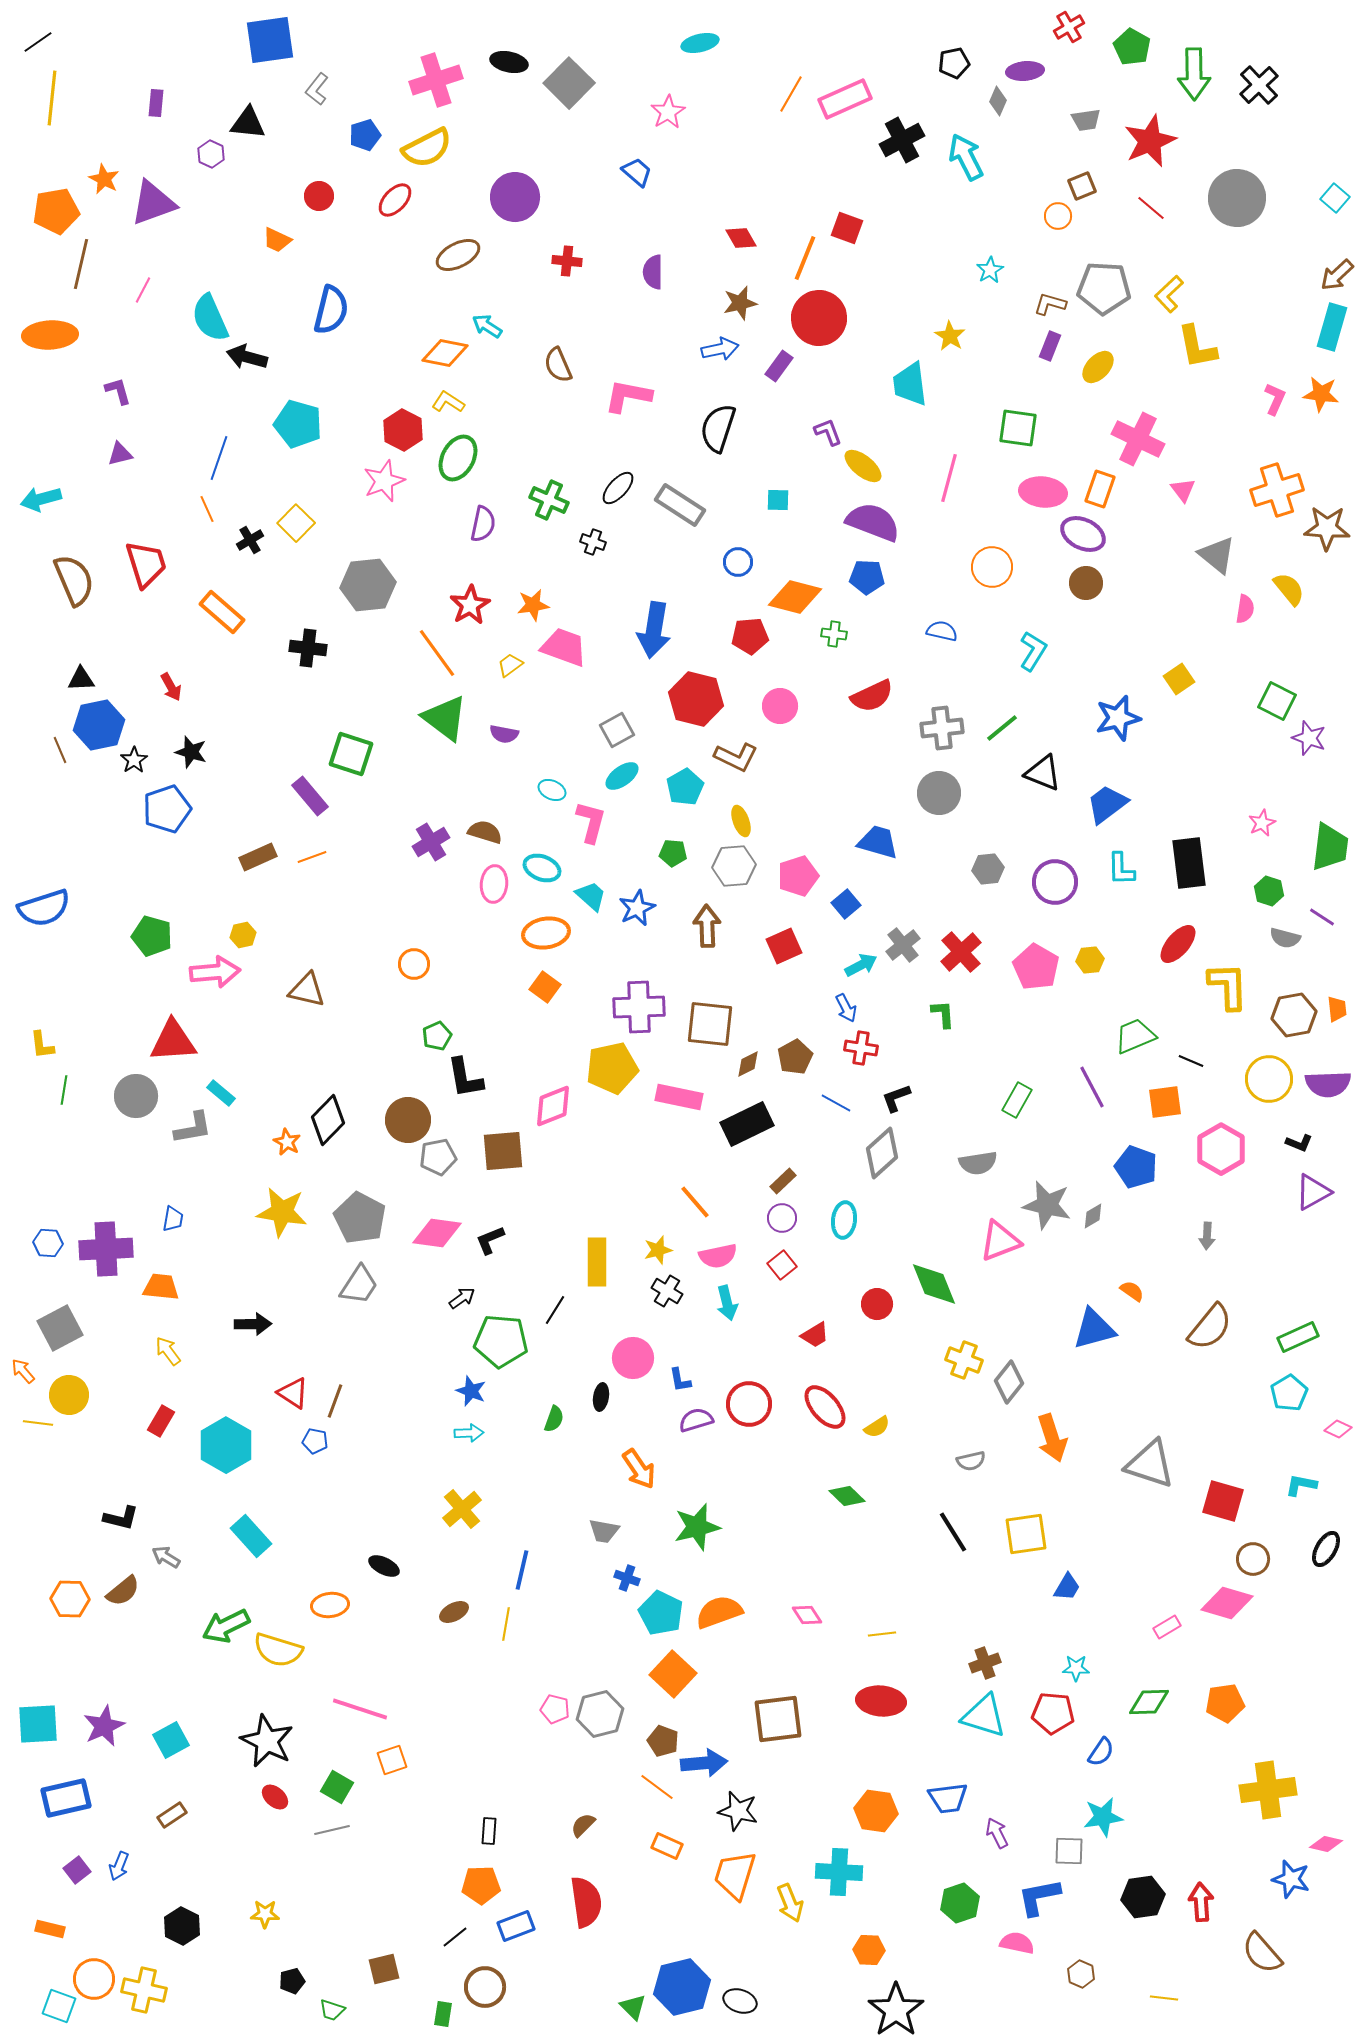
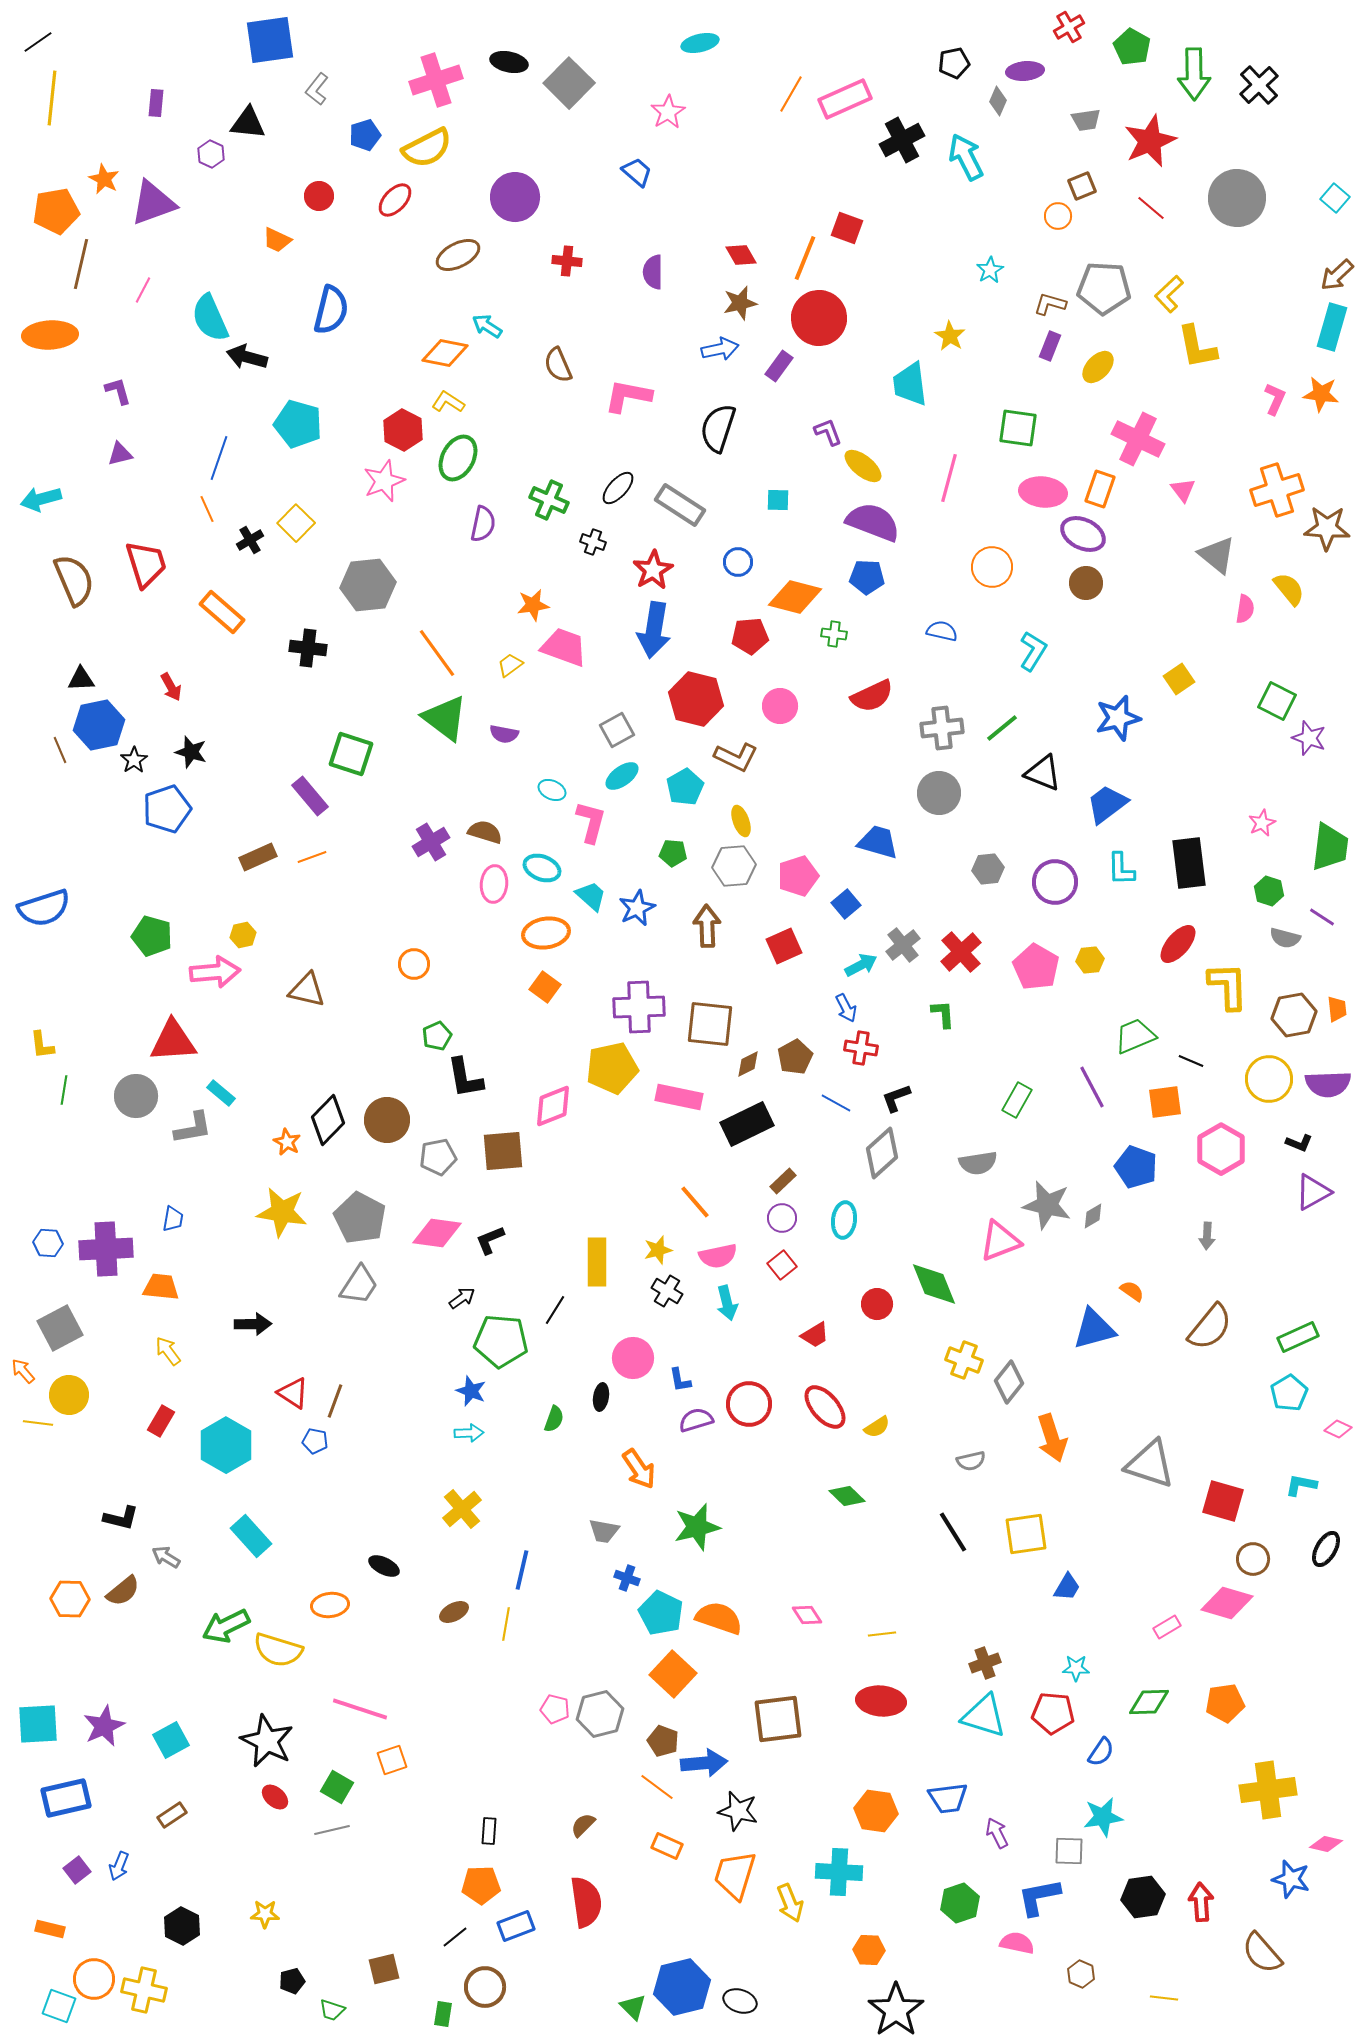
red diamond at (741, 238): moved 17 px down
red star at (470, 605): moved 183 px right, 35 px up
brown circle at (408, 1120): moved 21 px left
orange semicircle at (719, 1612): moved 6 px down; rotated 39 degrees clockwise
